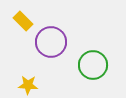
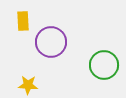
yellow rectangle: rotated 42 degrees clockwise
green circle: moved 11 px right
